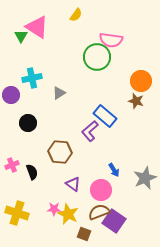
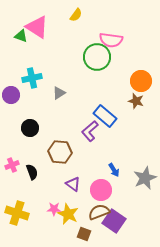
green triangle: rotated 40 degrees counterclockwise
black circle: moved 2 px right, 5 px down
